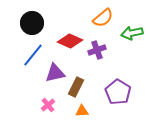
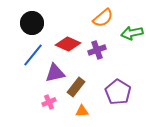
red diamond: moved 2 px left, 3 px down
brown rectangle: rotated 12 degrees clockwise
pink cross: moved 1 px right, 3 px up; rotated 16 degrees clockwise
